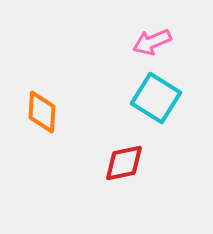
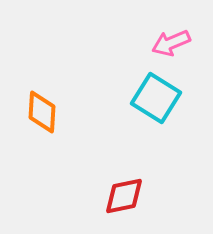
pink arrow: moved 19 px right, 1 px down
red diamond: moved 33 px down
